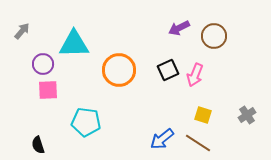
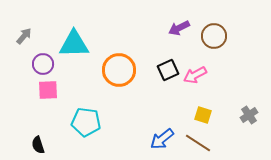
gray arrow: moved 2 px right, 5 px down
pink arrow: rotated 40 degrees clockwise
gray cross: moved 2 px right
